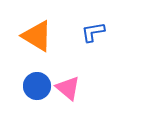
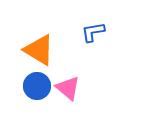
orange triangle: moved 2 px right, 14 px down
